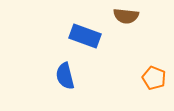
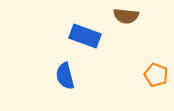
orange pentagon: moved 2 px right, 3 px up
